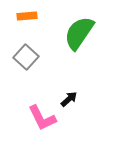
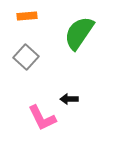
black arrow: rotated 138 degrees counterclockwise
